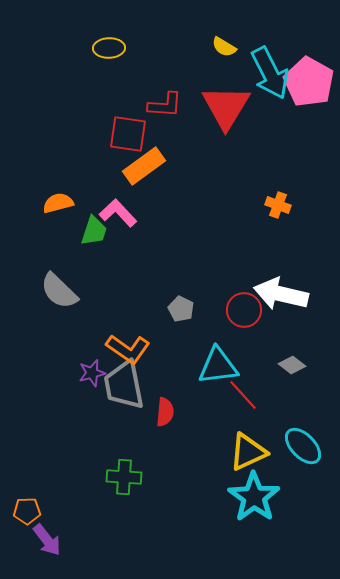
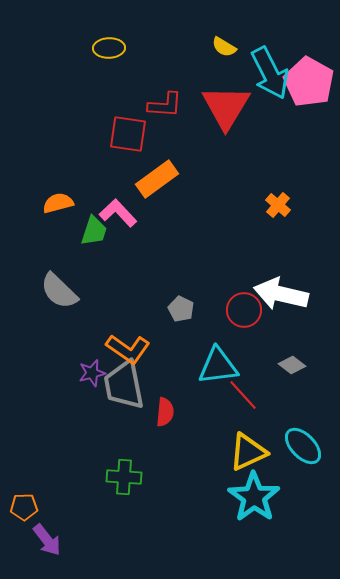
orange rectangle: moved 13 px right, 13 px down
orange cross: rotated 20 degrees clockwise
orange pentagon: moved 3 px left, 4 px up
